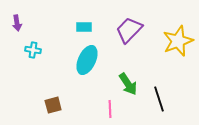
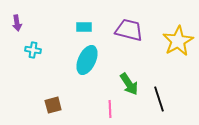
purple trapezoid: rotated 60 degrees clockwise
yellow star: rotated 8 degrees counterclockwise
green arrow: moved 1 px right
